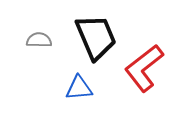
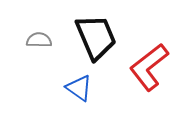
red L-shape: moved 5 px right, 1 px up
blue triangle: rotated 40 degrees clockwise
